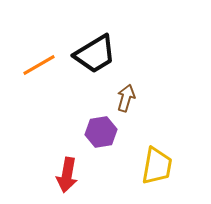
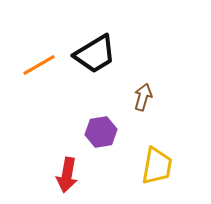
brown arrow: moved 17 px right, 1 px up
